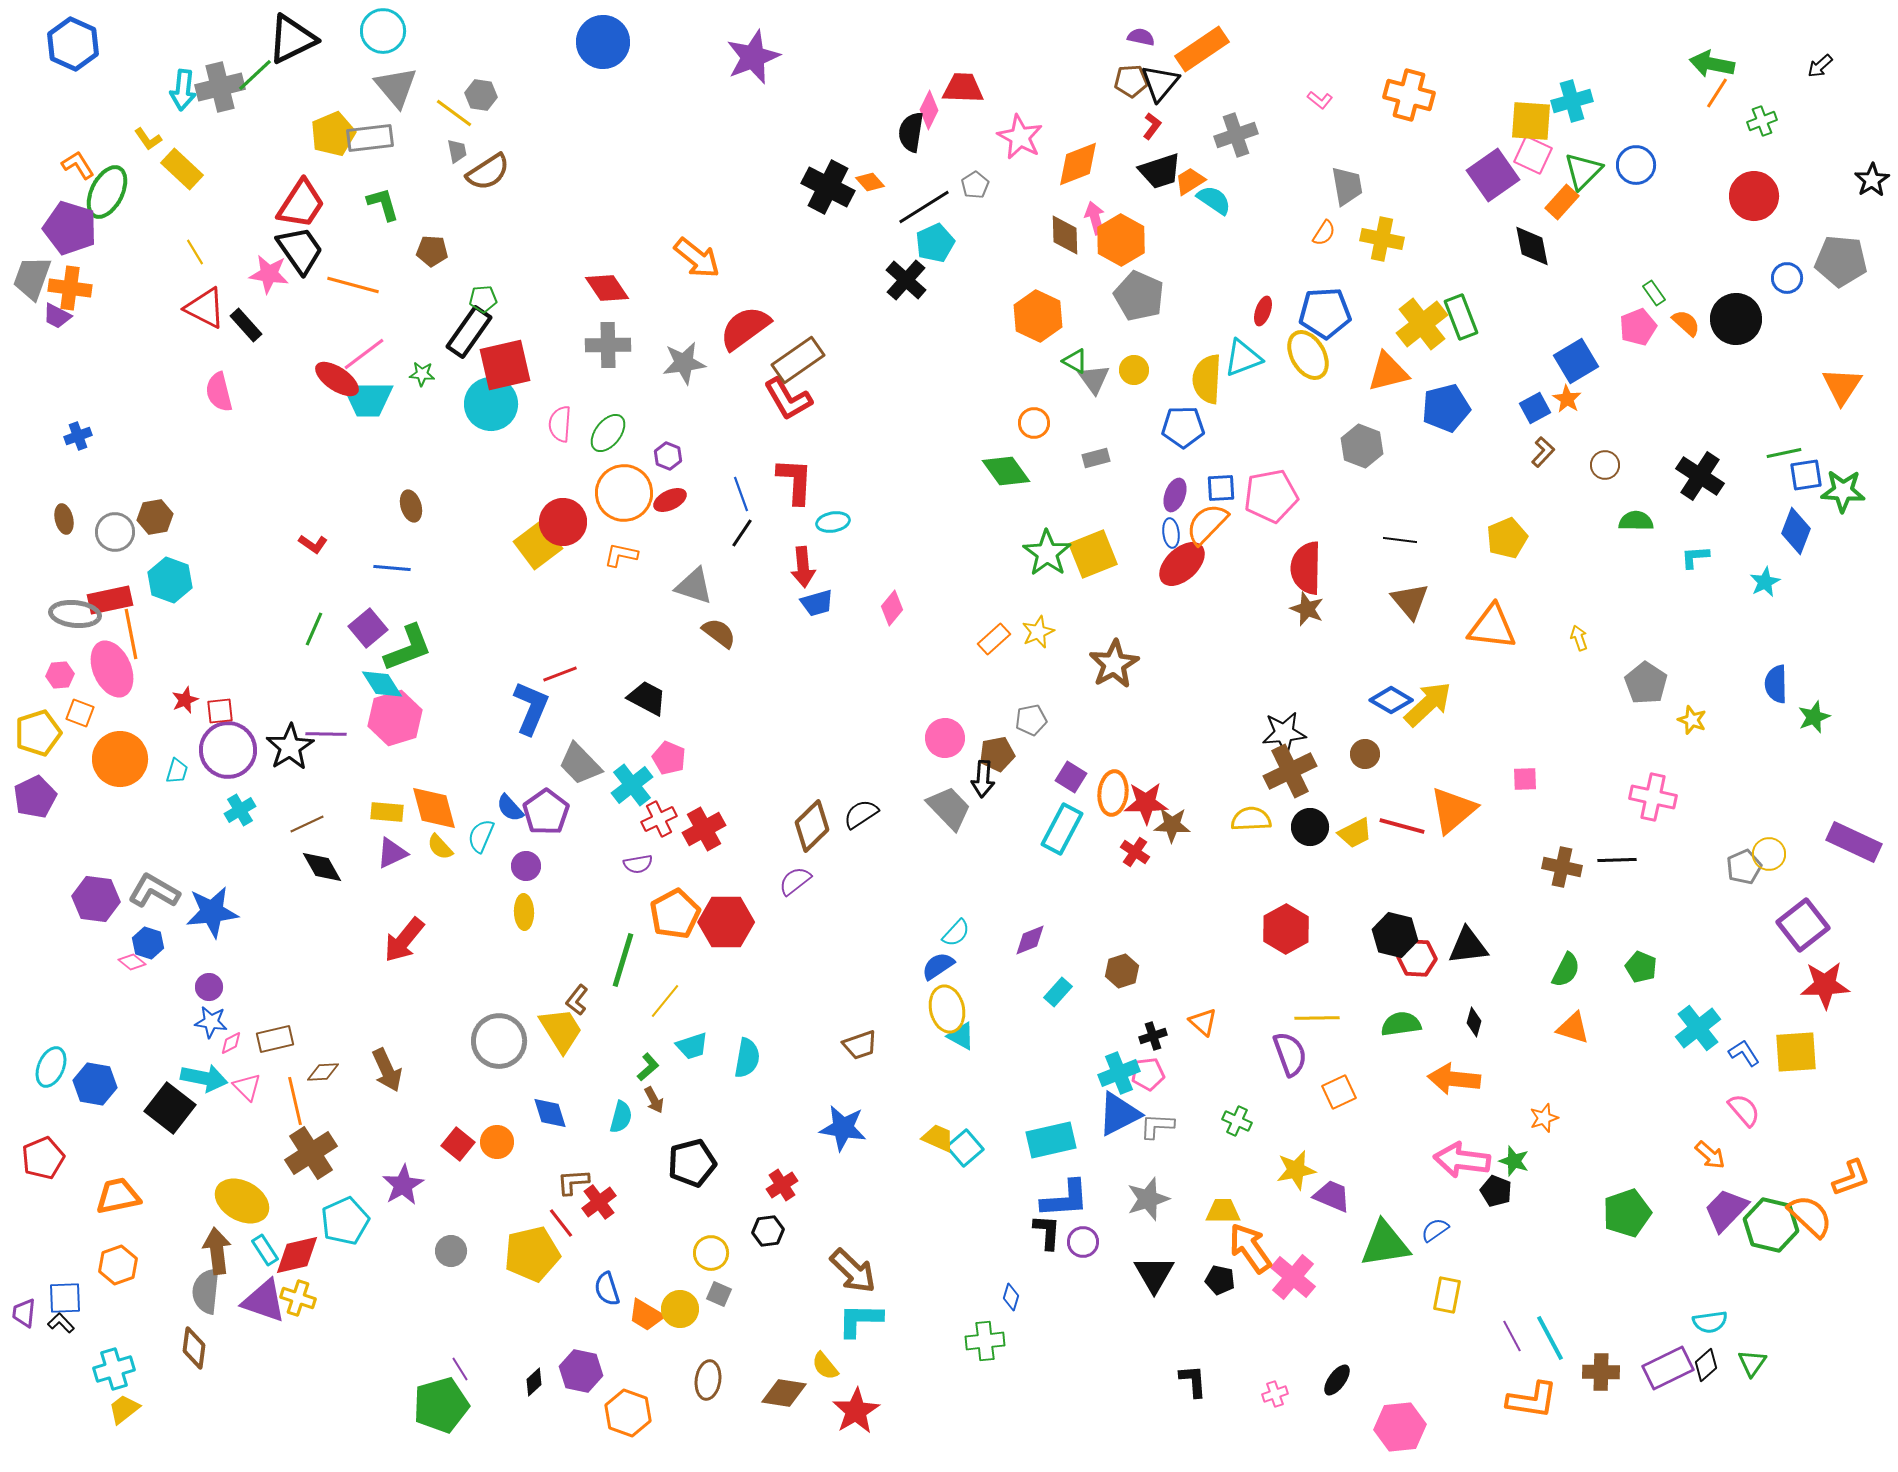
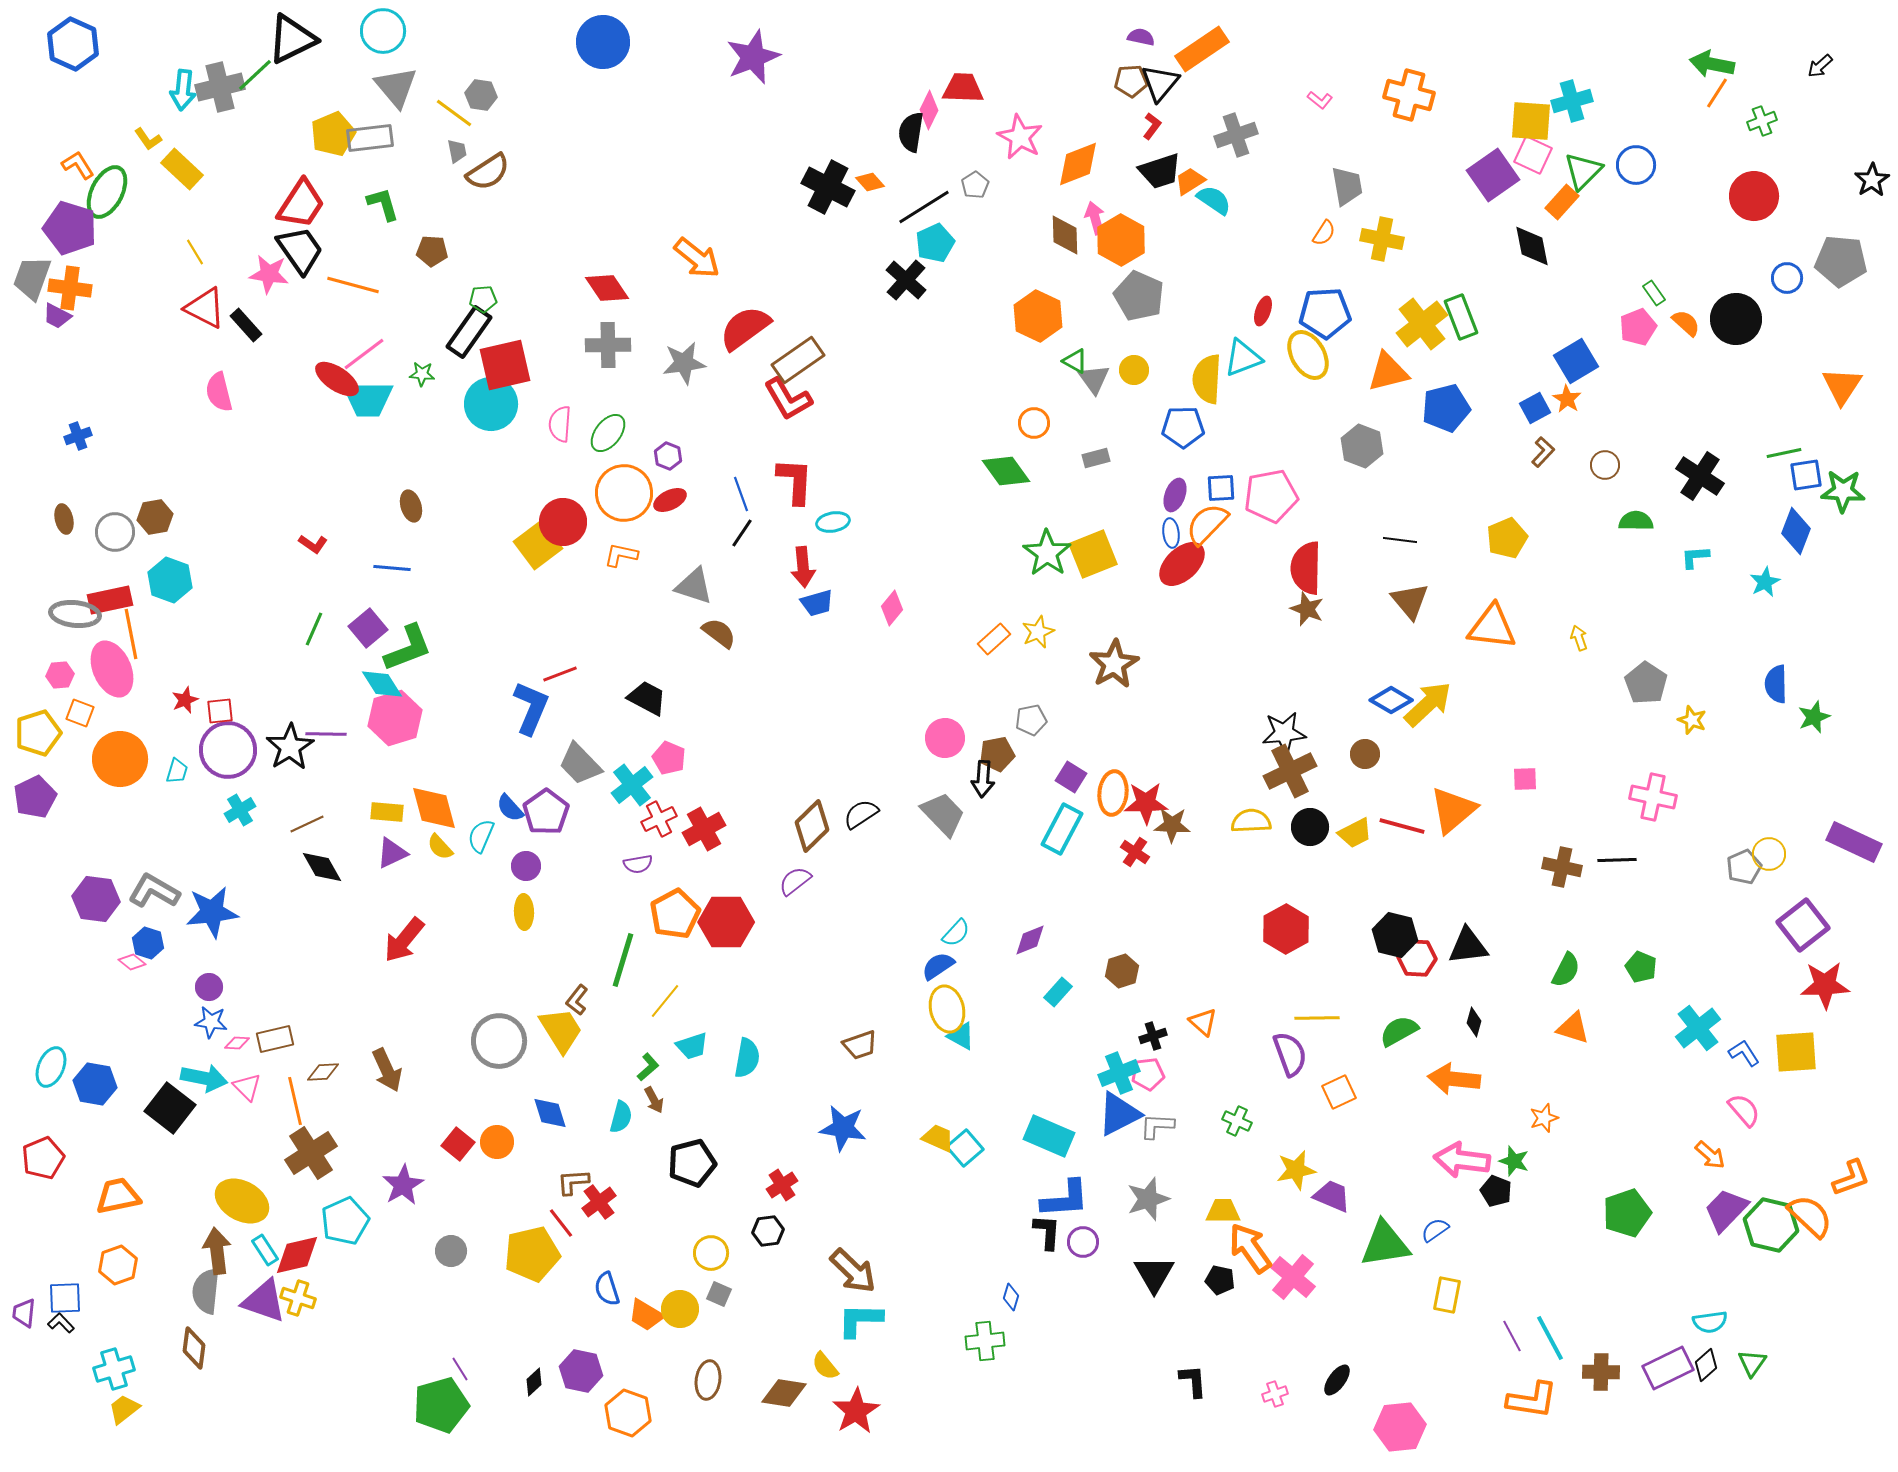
gray trapezoid at (949, 808): moved 6 px left, 6 px down
yellow semicircle at (1251, 819): moved 2 px down
green semicircle at (1401, 1024): moved 2 px left, 7 px down; rotated 21 degrees counterclockwise
pink diamond at (231, 1043): moved 6 px right; rotated 30 degrees clockwise
cyan rectangle at (1051, 1140): moved 2 px left, 4 px up; rotated 36 degrees clockwise
